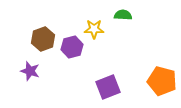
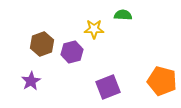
brown hexagon: moved 1 px left, 5 px down
purple hexagon: moved 5 px down
purple star: moved 1 px right, 10 px down; rotated 24 degrees clockwise
